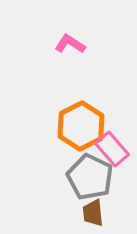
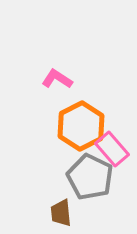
pink L-shape: moved 13 px left, 35 px down
brown trapezoid: moved 32 px left
